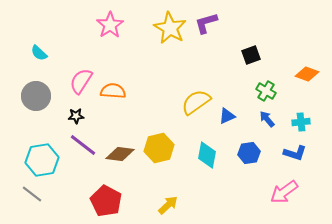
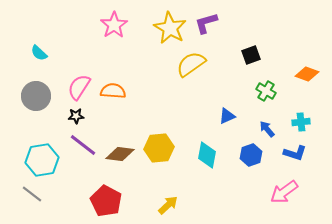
pink star: moved 4 px right
pink semicircle: moved 2 px left, 6 px down
yellow semicircle: moved 5 px left, 38 px up
blue arrow: moved 10 px down
yellow hexagon: rotated 8 degrees clockwise
blue hexagon: moved 2 px right, 2 px down; rotated 10 degrees counterclockwise
